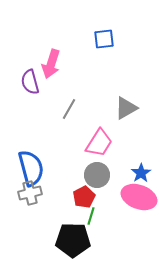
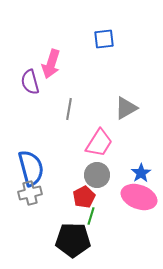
gray line: rotated 20 degrees counterclockwise
